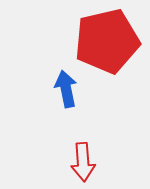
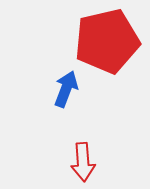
blue arrow: rotated 33 degrees clockwise
